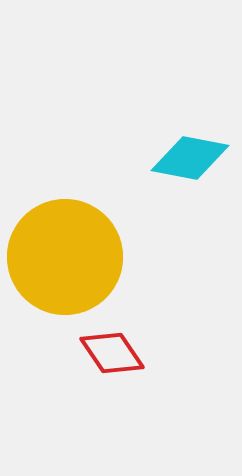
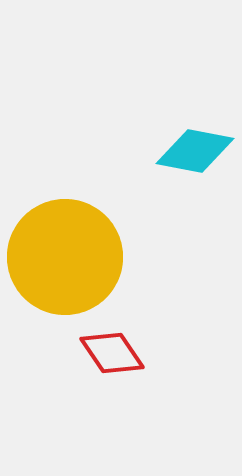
cyan diamond: moved 5 px right, 7 px up
